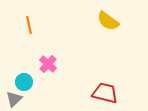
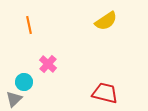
yellow semicircle: moved 2 px left; rotated 70 degrees counterclockwise
